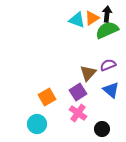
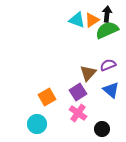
orange triangle: moved 2 px down
